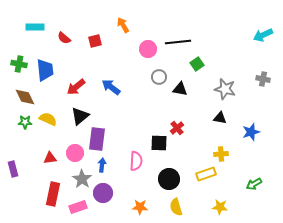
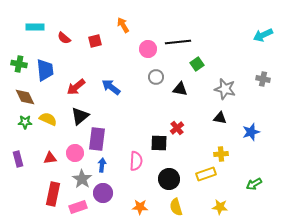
gray circle at (159, 77): moved 3 px left
purple rectangle at (13, 169): moved 5 px right, 10 px up
